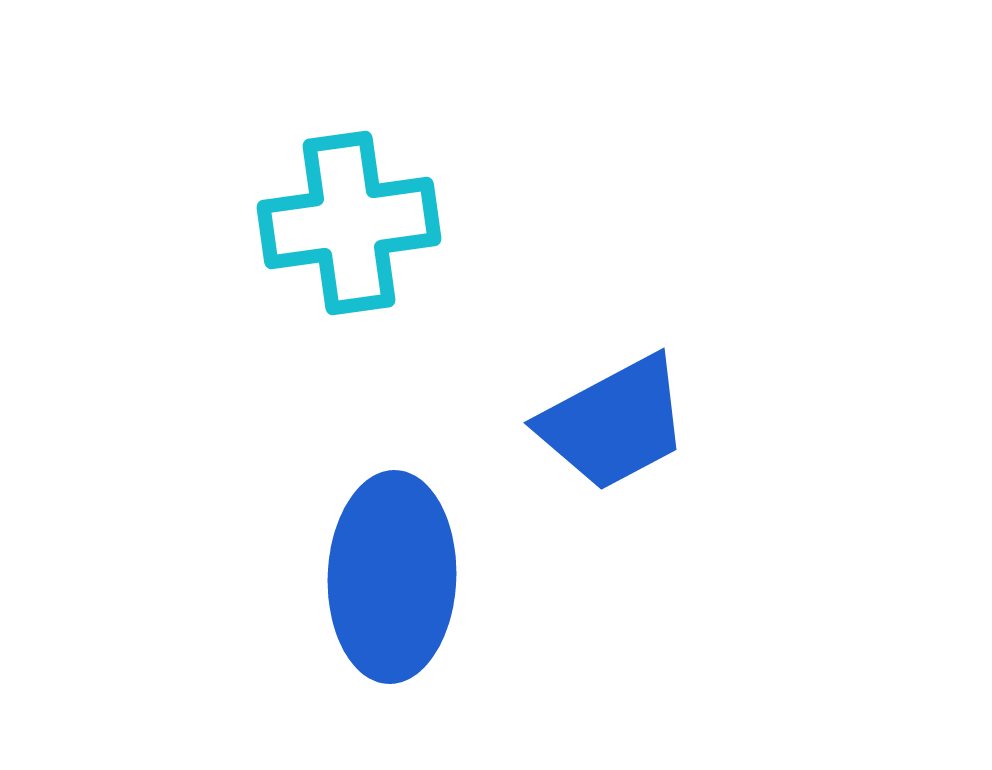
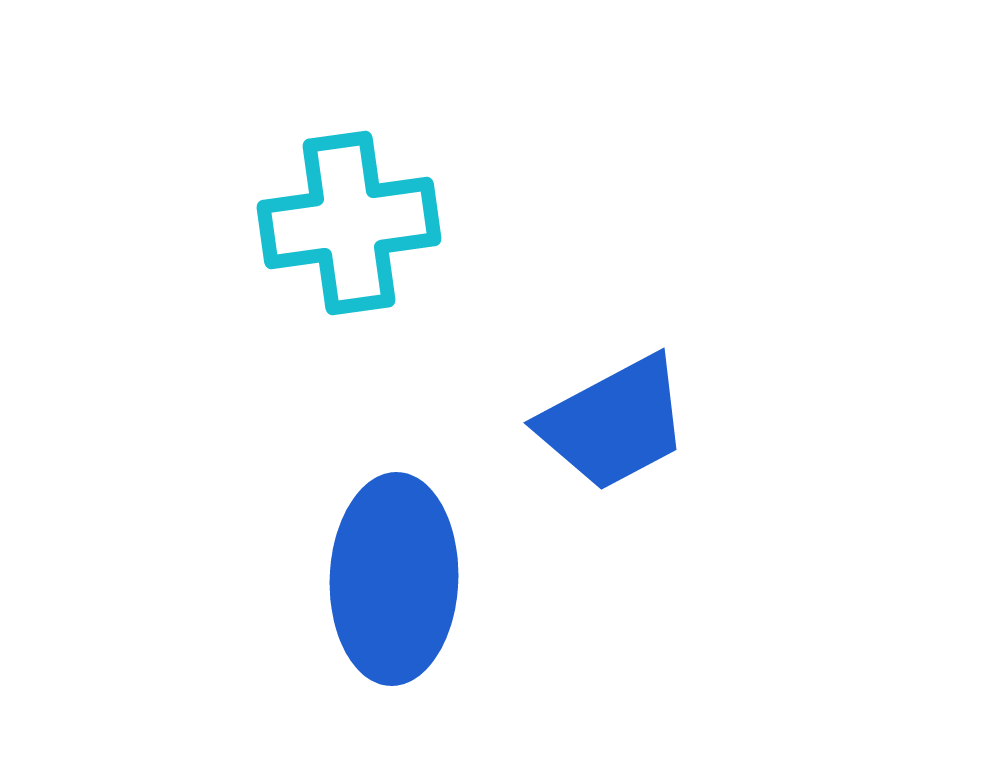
blue ellipse: moved 2 px right, 2 px down
